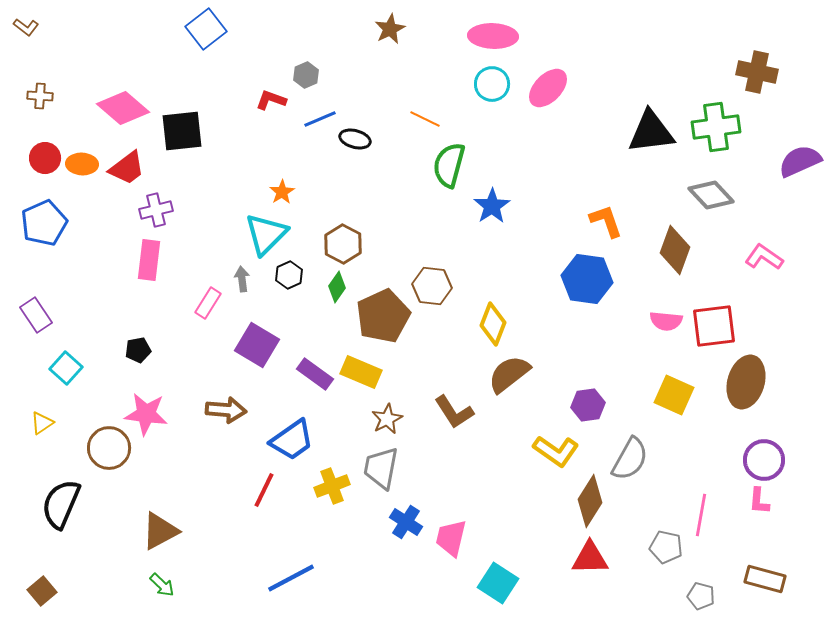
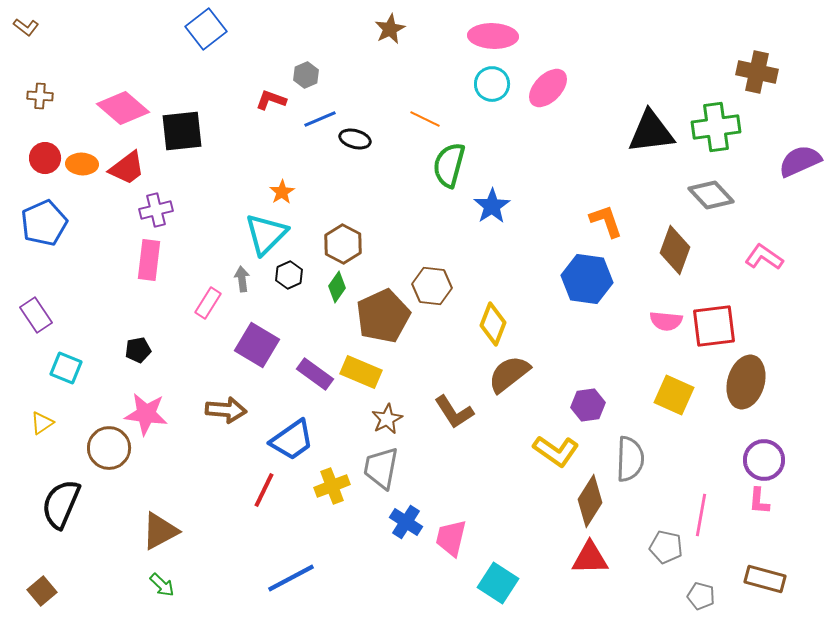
cyan square at (66, 368): rotated 20 degrees counterclockwise
gray semicircle at (630, 459): rotated 27 degrees counterclockwise
